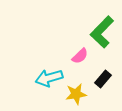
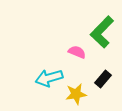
pink semicircle: moved 3 px left, 4 px up; rotated 114 degrees counterclockwise
